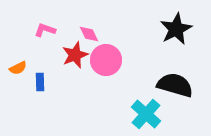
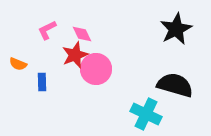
pink L-shape: moved 2 px right; rotated 45 degrees counterclockwise
pink diamond: moved 7 px left
pink circle: moved 10 px left, 9 px down
orange semicircle: moved 4 px up; rotated 48 degrees clockwise
blue rectangle: moved 2 px right
cyan cross: rotated 16 degrees counterclockwise
